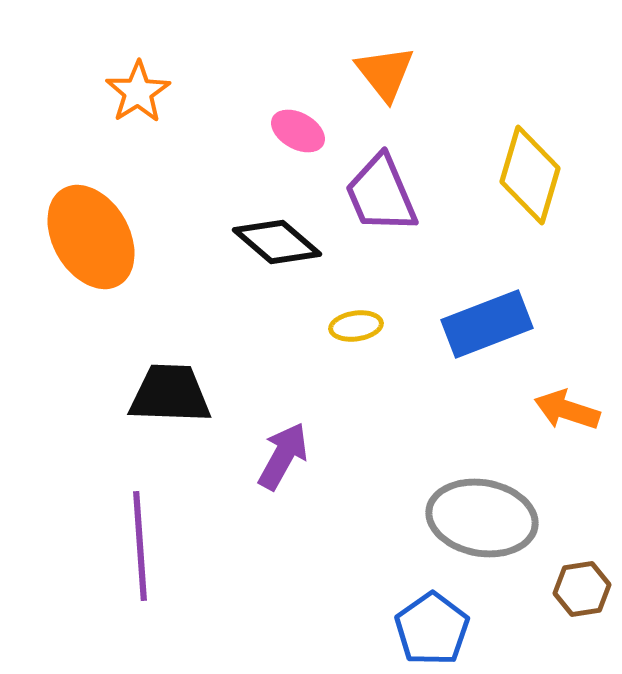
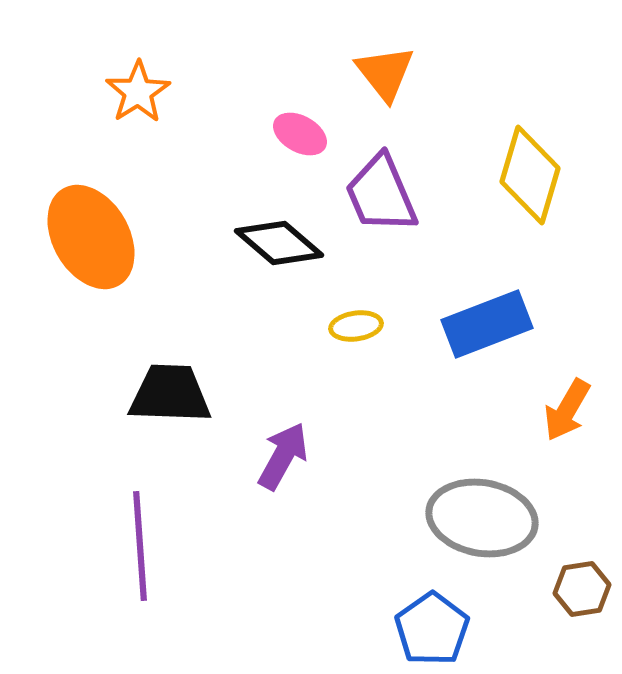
pink ellipse: moved 2 px right, 3 px down
black diamond: moved 2 px right, 1 px down
orange arrow: rotated 78 degrees counterclockwise
